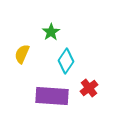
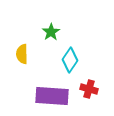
yellow semicircle: rotated 24 degrees counterclockwise
cyan diamond: moved 4 px right, 1 px up
red cross: moved 1 px down; rotated 36 degrees counterclockwise
